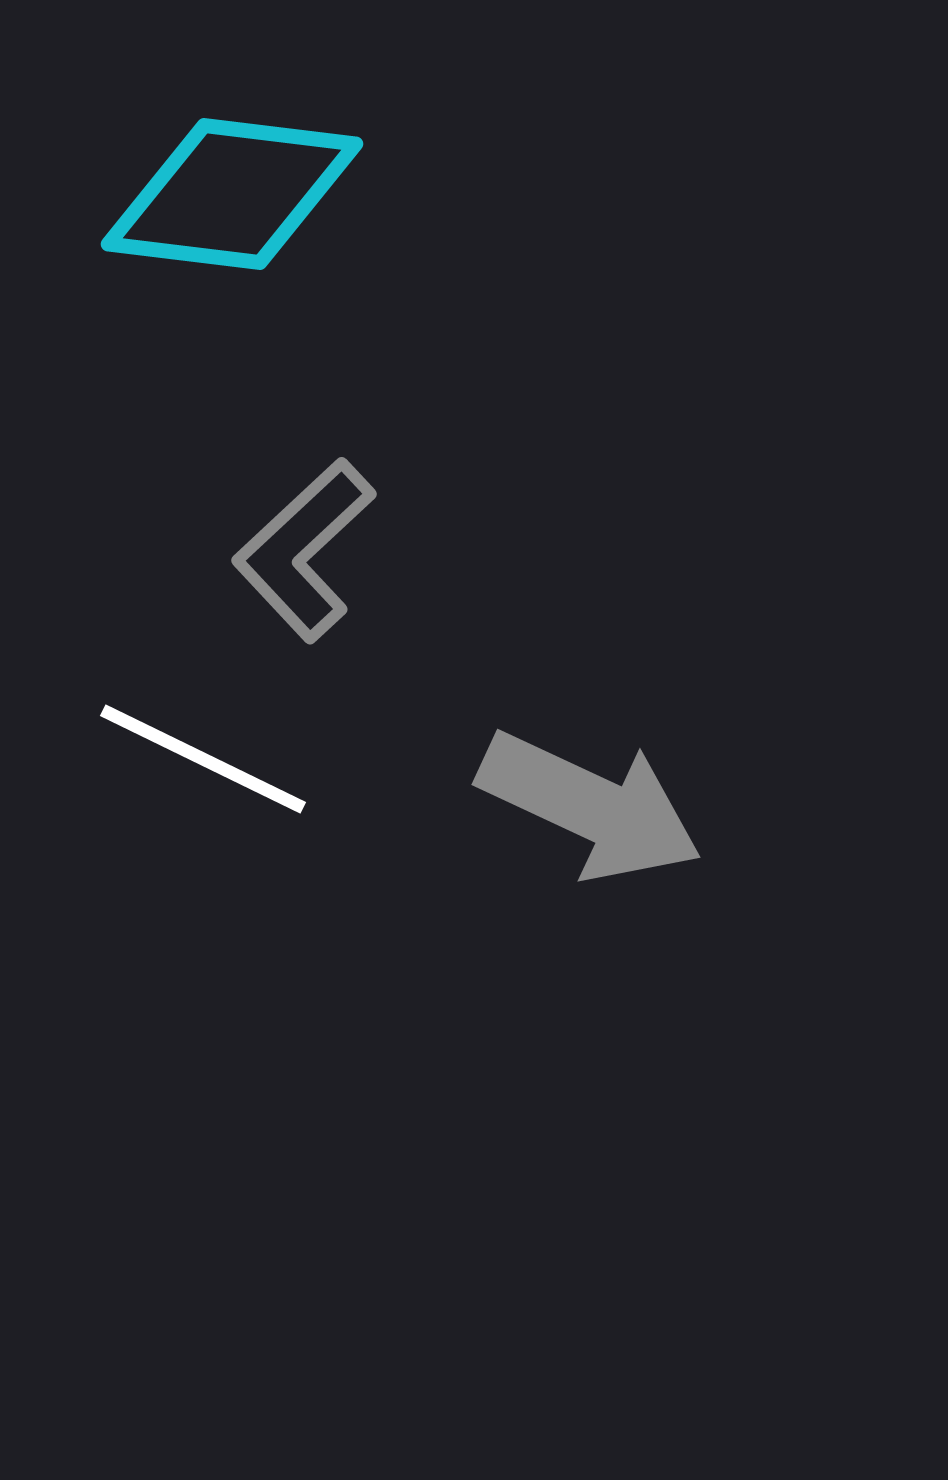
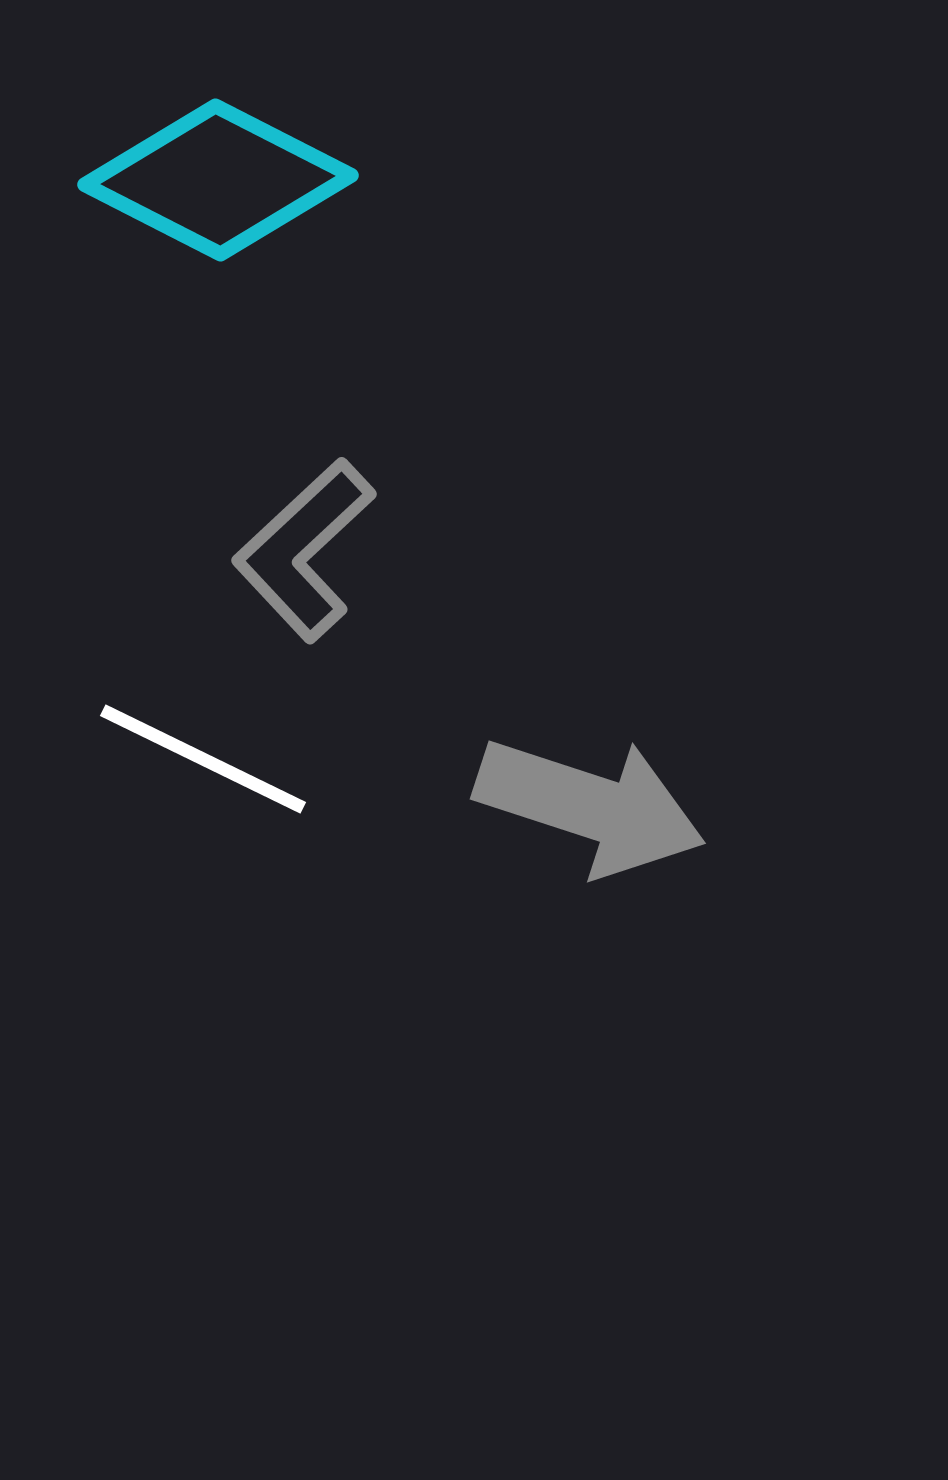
cyan diamond: moved 14 px left, 14 px up; rotated 20 degrees clockwise
gray arrow: rotated 7 degrees counterclockwise
